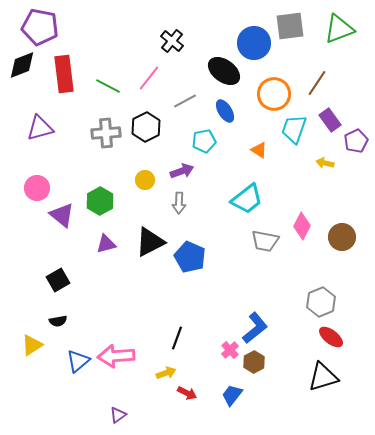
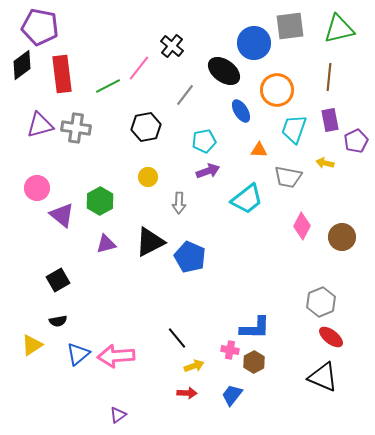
green triangle at (339, 29): rotated 8 degrees clockwise
black cross at (172, 41): moved 5 px down
black diamond at (22, 65): rotated 16 degrees counterclockwise
red rectangle at (64, 74): moved 2 px left
pink line at (149, 78): moved 10 px left, 10 px up
brown line at (317, 83): moved 12 px right, 6 px up; rotated 28 degrees counterclockwise
green line at (108, 86): rotated 55 degrees counterclockwise
orange circle at (274, 94): moved 3 px right, 4 px up
gray line at (185, 101): moved 6 px up; rotated 25 degrees counterclockwise
blue ellipse at (225, 111): moved 16 px right
purple rectangle at (330, 120): rotated 25 degrees clockwise
black hexagon at (146, 127): rotated 16 degrees clockwise
purple triangle at (40, 128): moved 3 px up
gray cross at (106, 133): moved 30 px left, 5 px up; rotated 12 degrees clockwise
orange triangle at (259, 150): rotated 30 degrees counterclockwise
purple arrow at (182, 171): moved 26 px right
yellow circle at (145, 180): moved 3 px right, 3 px up
gray trapezoid at (265, 241): moved 23 px right, 64 px up
blue L-shape at (255, 328): rotated 40 degrees clockwise
black line at (177, 338): rotated 60 degrees counterclockwise
pink cross at (230, 350): rotated 36 degrees counterclockwise
blue triangle at (78, 361): moved 7 px up
yellow arrow at (166, 373): moved 28 px right, 7 px up
black triangle at (323, 377): rotated 40 degrees clockwise
red arrow at (187, 393): rotated 24 degrees counterclockwise
